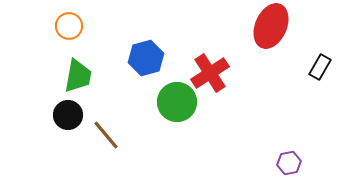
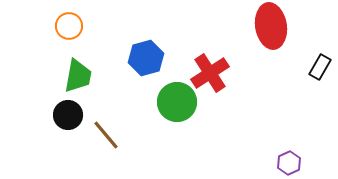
red ellipse: rotated 33 degrees counterclockwise
purple hexagon: rotated 15 degrees counterclockwise
